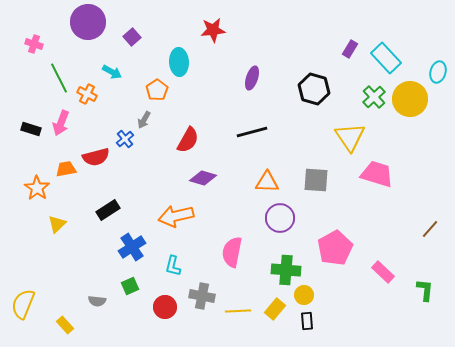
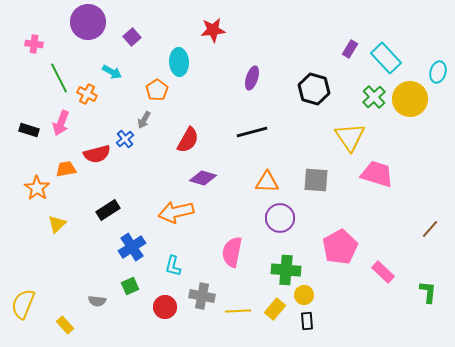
pink cross at (34, 44): rotated 12 degrees counterclockwise
black rectangle at (31, 129): moved 2 px left, 1 px down
red semicircle at (96, 157): moved 1 px right, 3 px up
orange arrow at (176, 216): moved 4 px up
pink pentagon at (335, 248): moved 5 px right, 1 px up
green L-shape at (425, 290): moved 3 px right, 2 px down
